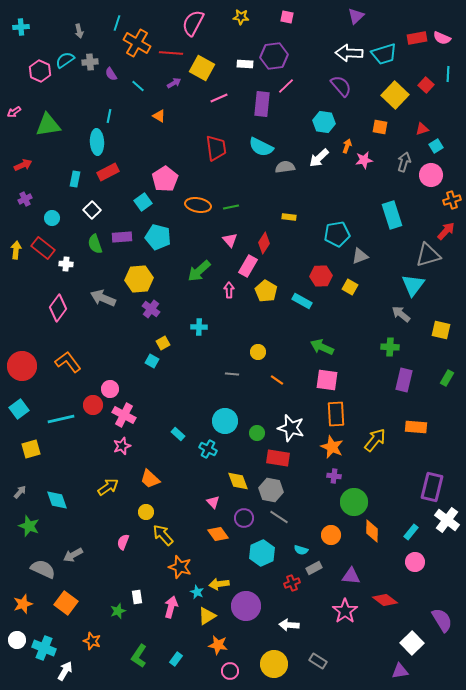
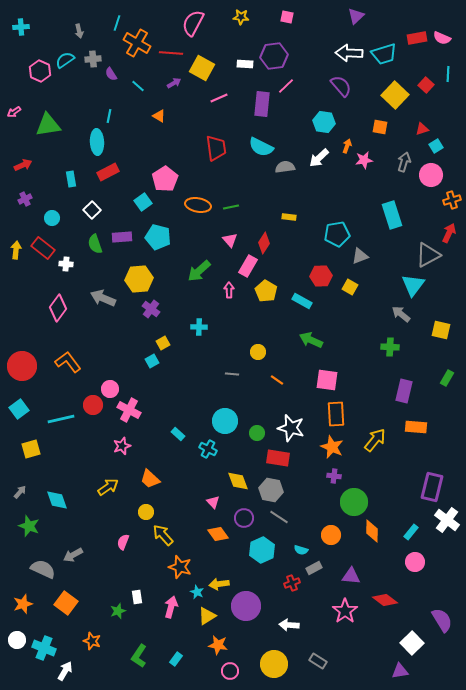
gray cross at (90, 62): moved 3 px right, 3 px up
cyan rectangle at (75, 179): moved 4 px left; rotated 21 degrees counterclockwise
red arrow at (446, 231): moved 3 px right, 2 px down; rotated 18 degrees counterclockwise
gray triangle at (428, 255): rotated 12 degrees counterclockwise
green arrow at (322, 347): moved 11 px left, 7 px up
cyan square at (152, 361): rotated 32 degrees clockwise
purple rectangle at (404, 380): moved 11 px down
pink cross at (124, 415): moved 5 px right, 5 px up
cyan hexagon at (262, 553): moved 3 px up
